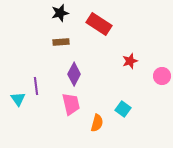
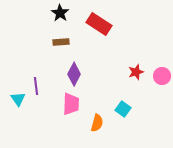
black star: rotated 24 degrees counterclockwise
red star: moved 6 px right, 11 px down
pink trapezoid: rotated 15 degrees clockwise
